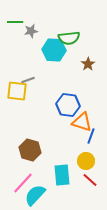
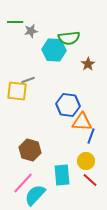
orange triangle: rotated 15 degrees counterclockwise
